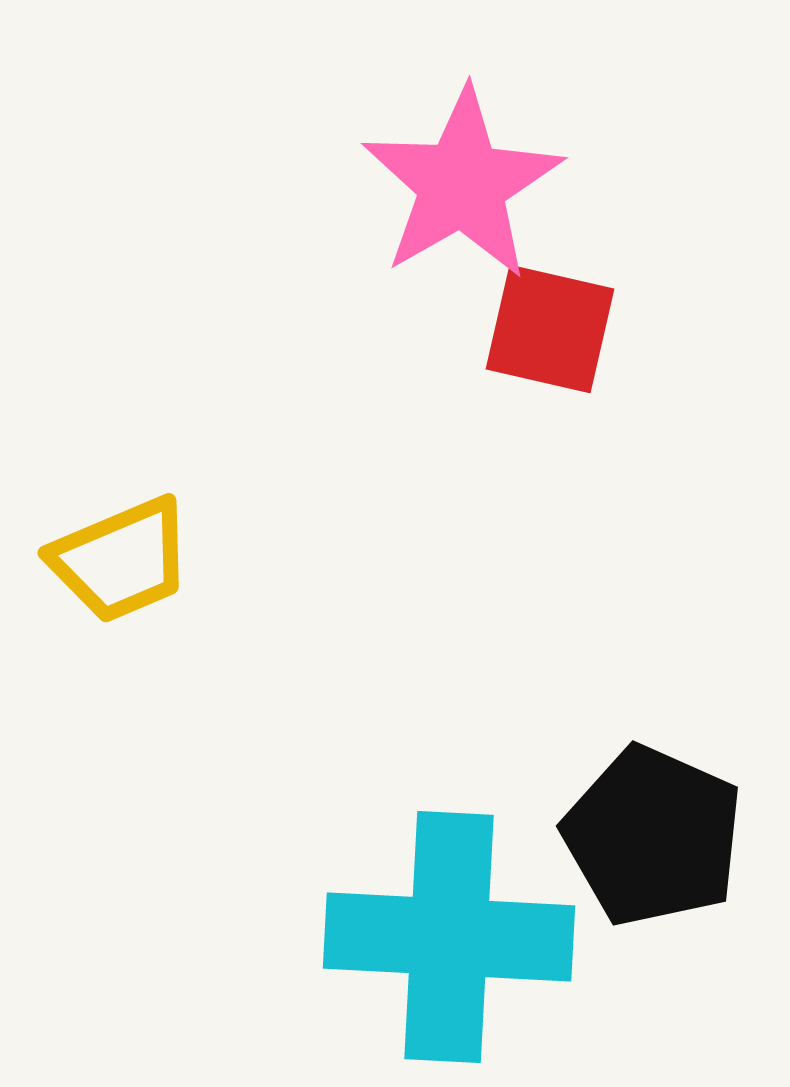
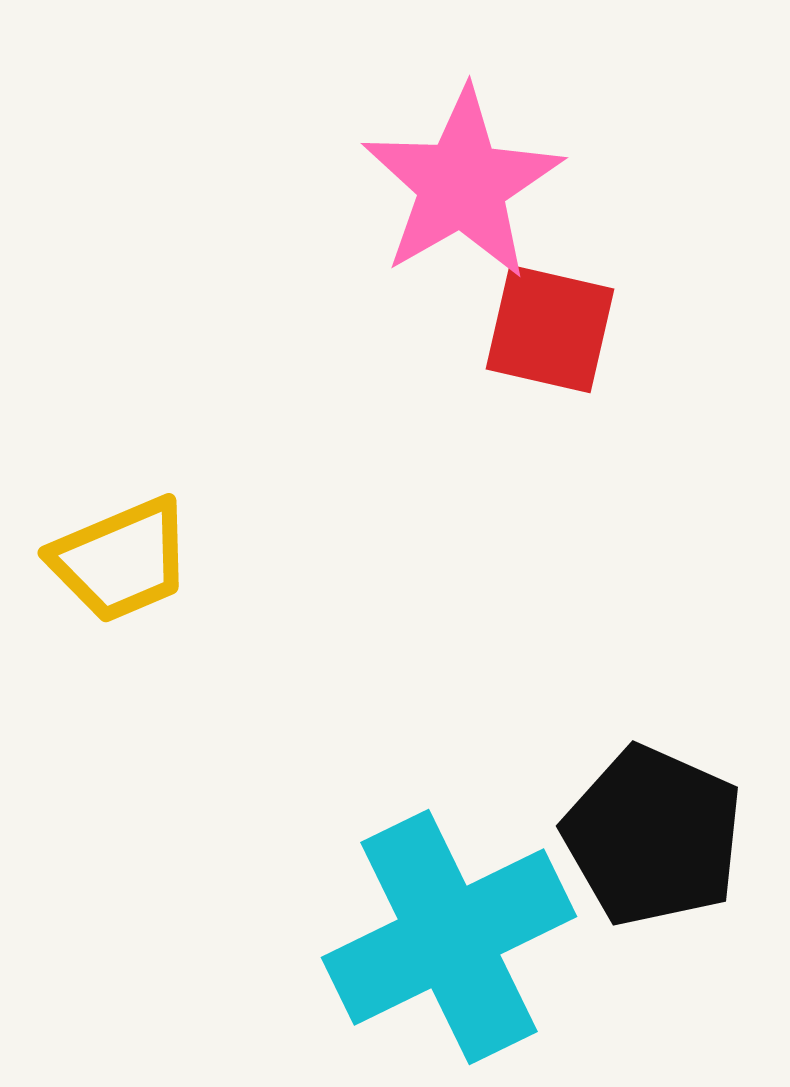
cyan cross: rotated 29 degrees counterclockwise
